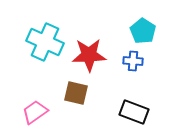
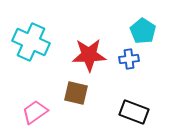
cyan cross: moved 14 px left
blue cross: moved 4 px left, 2 px up; rotated 12 degrees counterclockwise
